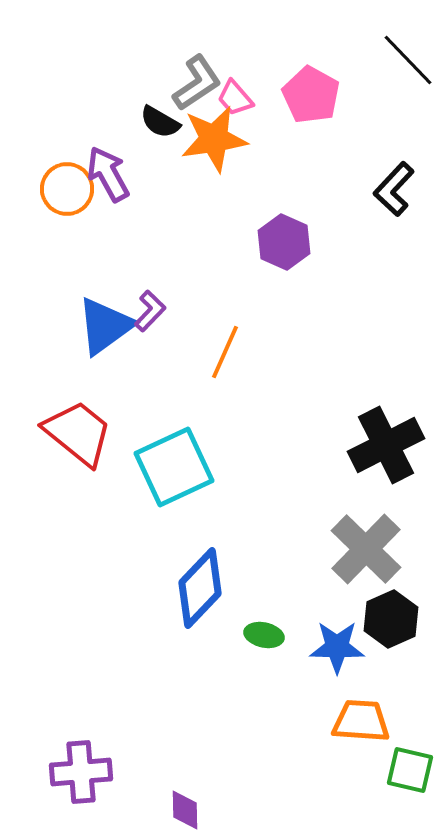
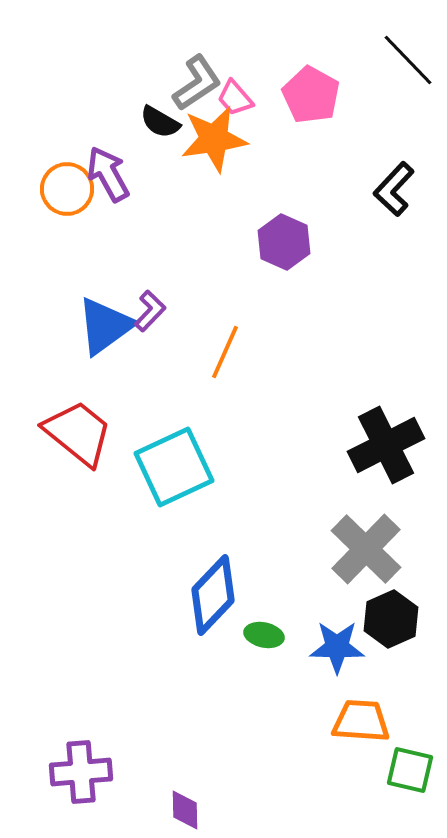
blue diamond: moved 13 px right, 7 px down
